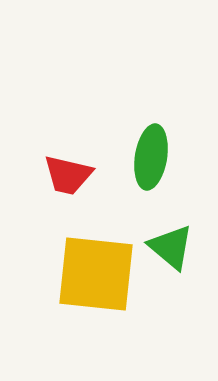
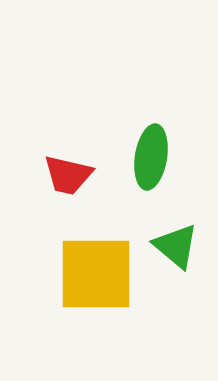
green triangle: moved 5 px right, 1 px up
yellow square: rotated 6 degrees counterclockwise
